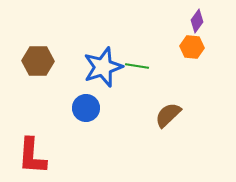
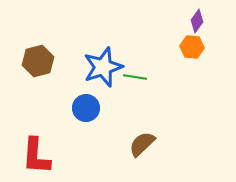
brown hexagon: rotated 16 degrees counterclockwise
green line: moved 2 px left, 11 px down
brown semicircle: moved 26 px left, 29 px down
red L-shape: moved 4 px right
